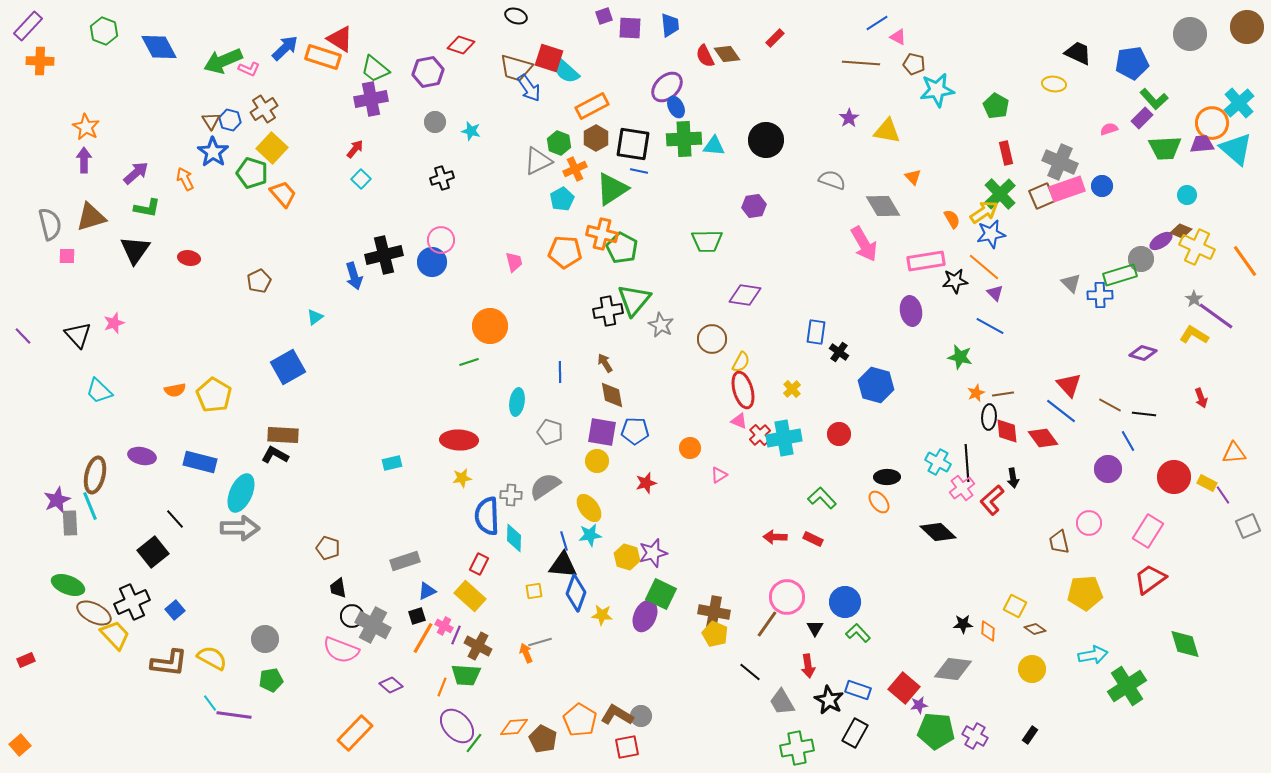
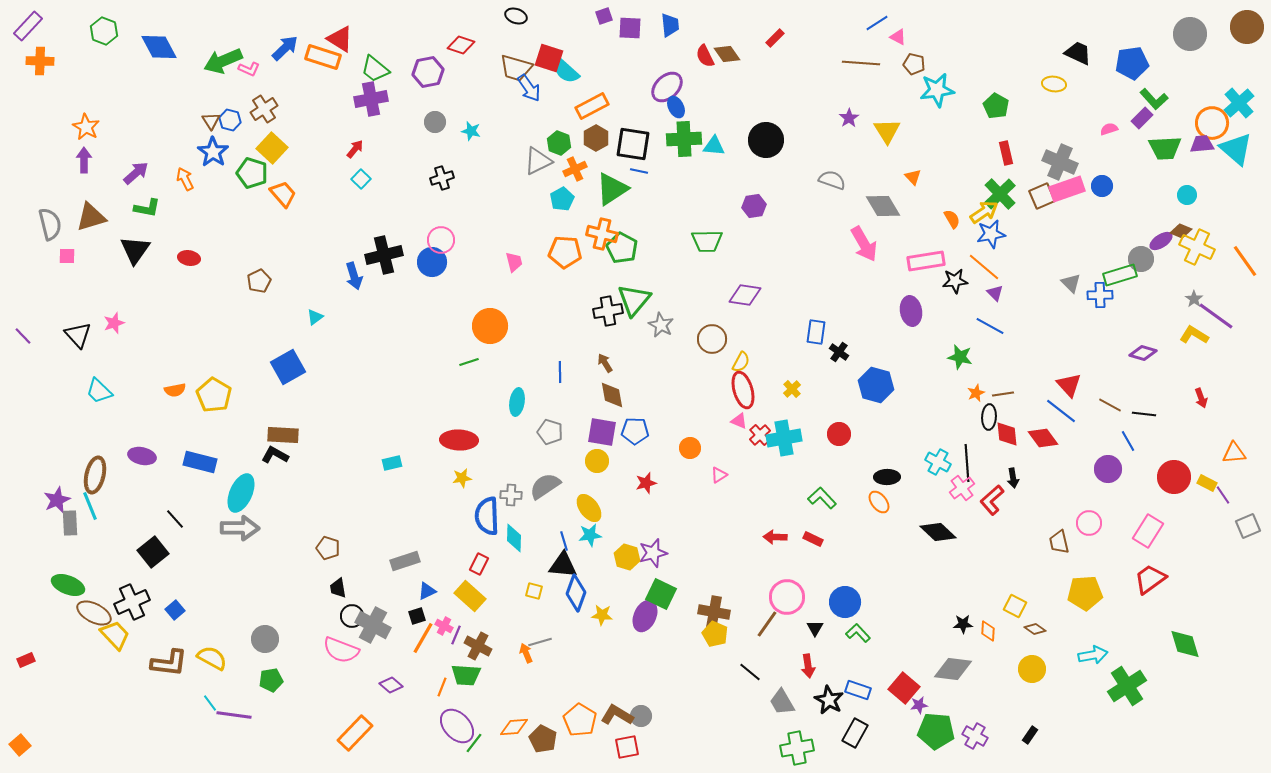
yellow triangle at (887, 131): rotated 48 degrees clockwise
red diamond at (1007, 431): moved 3 px down
yellow square at (534, 591): rotated 24 degrees clockwise
